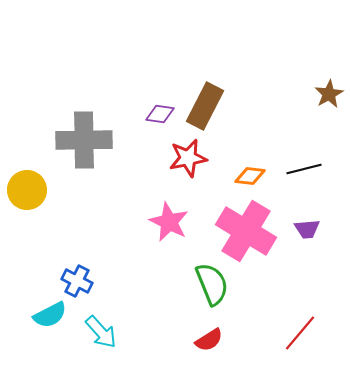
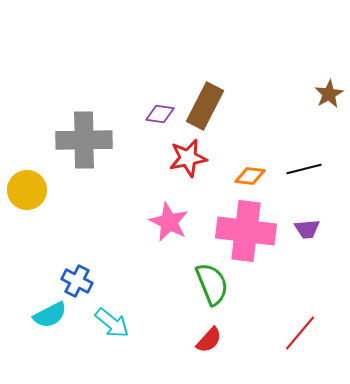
pink cross: rotated 24 degrees counterclockwise
cyan arrow: moved 11 px right, 9 px up; rotated 9 degrees counterclockwise
red semicircle: rotated 16 degrees counterclockwise
